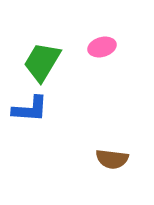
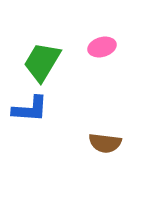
brown semicircle: moved 7 px left, 16 px up
